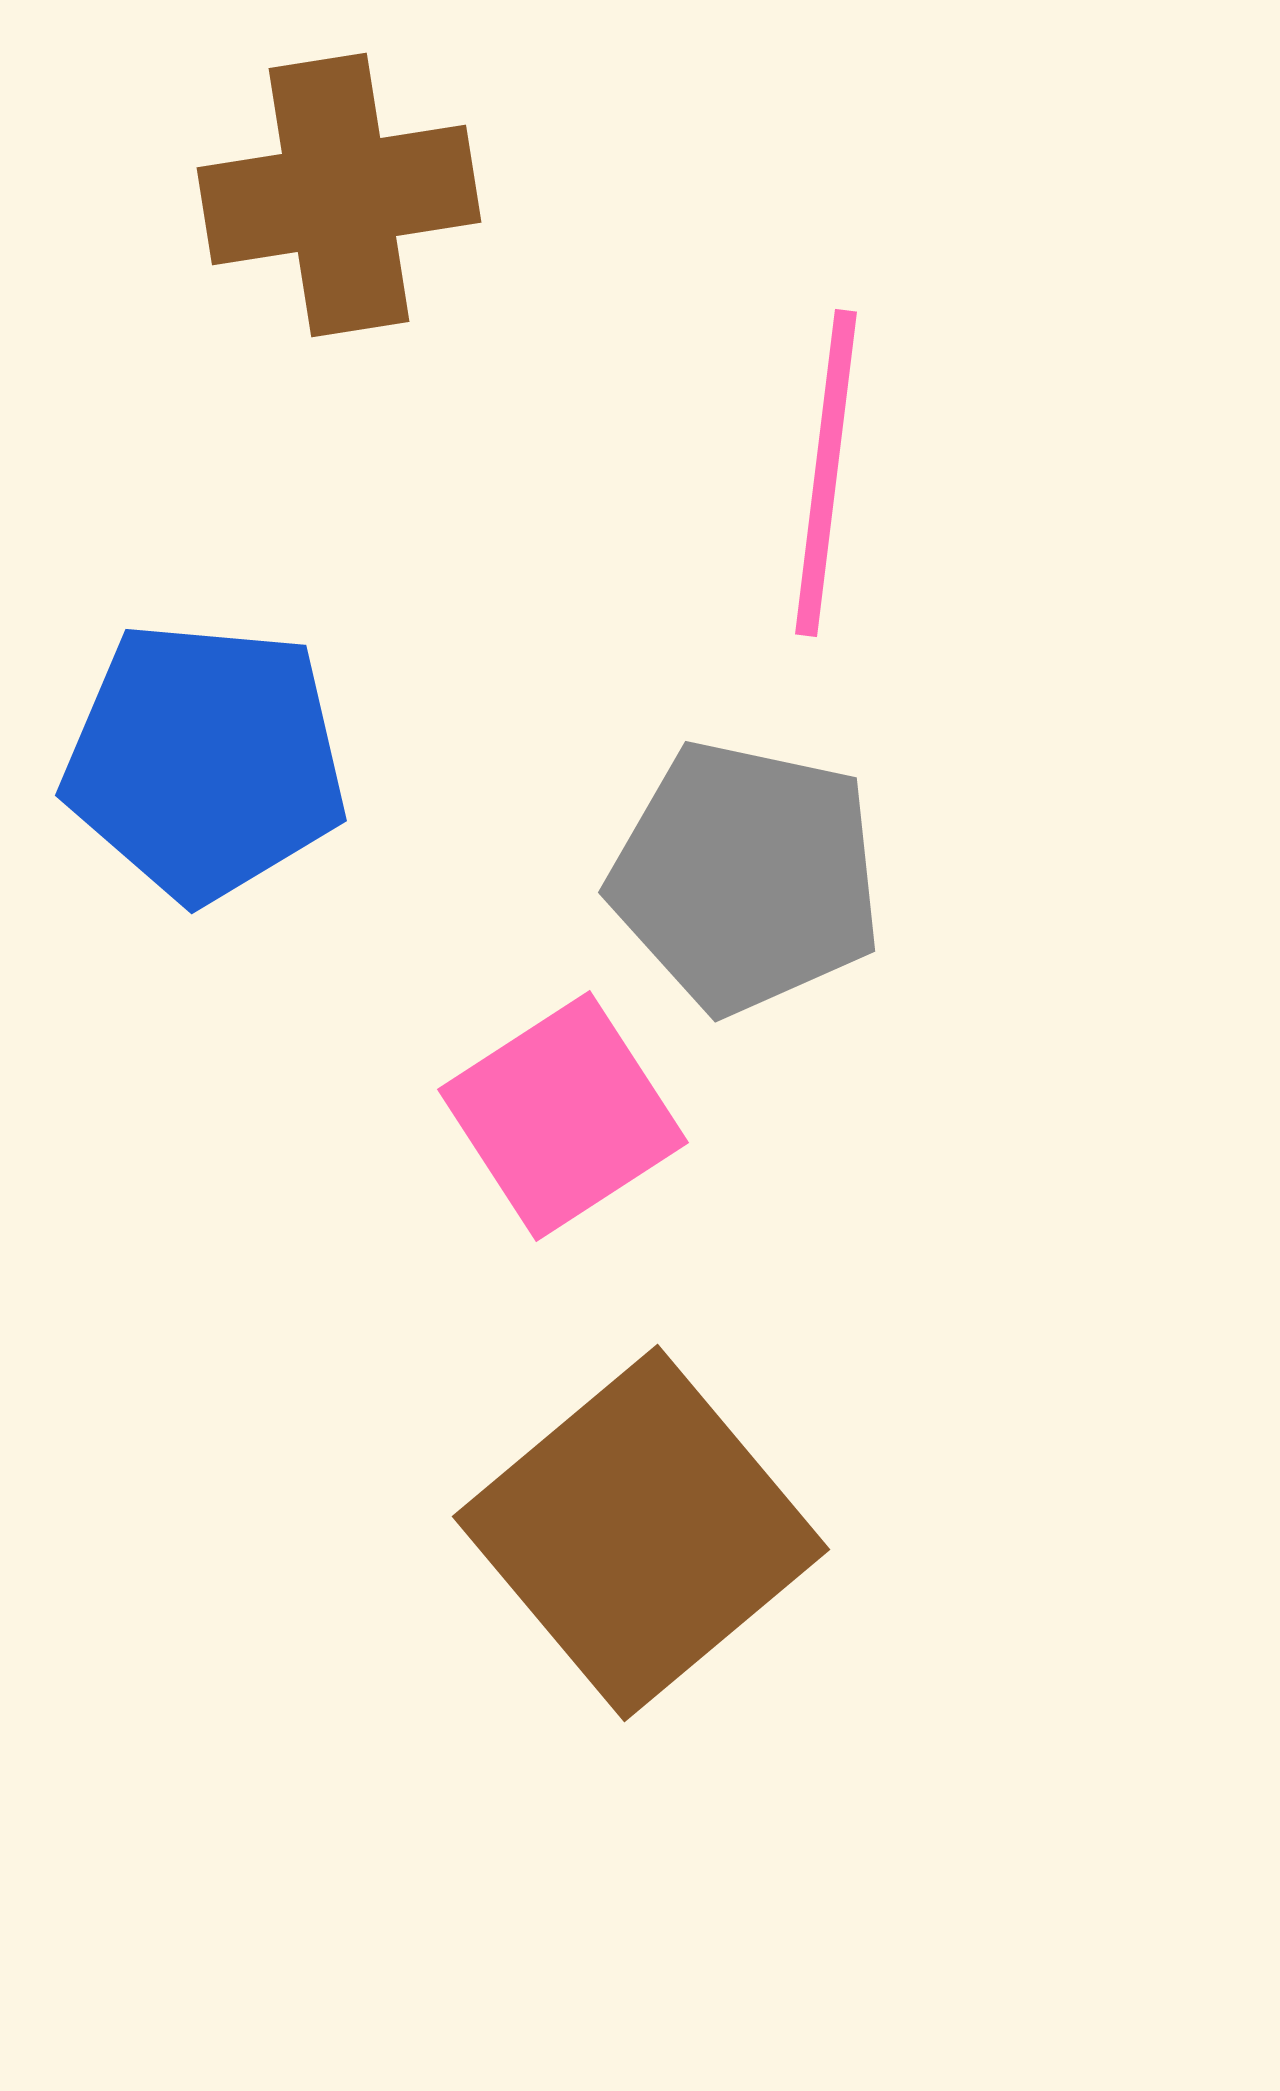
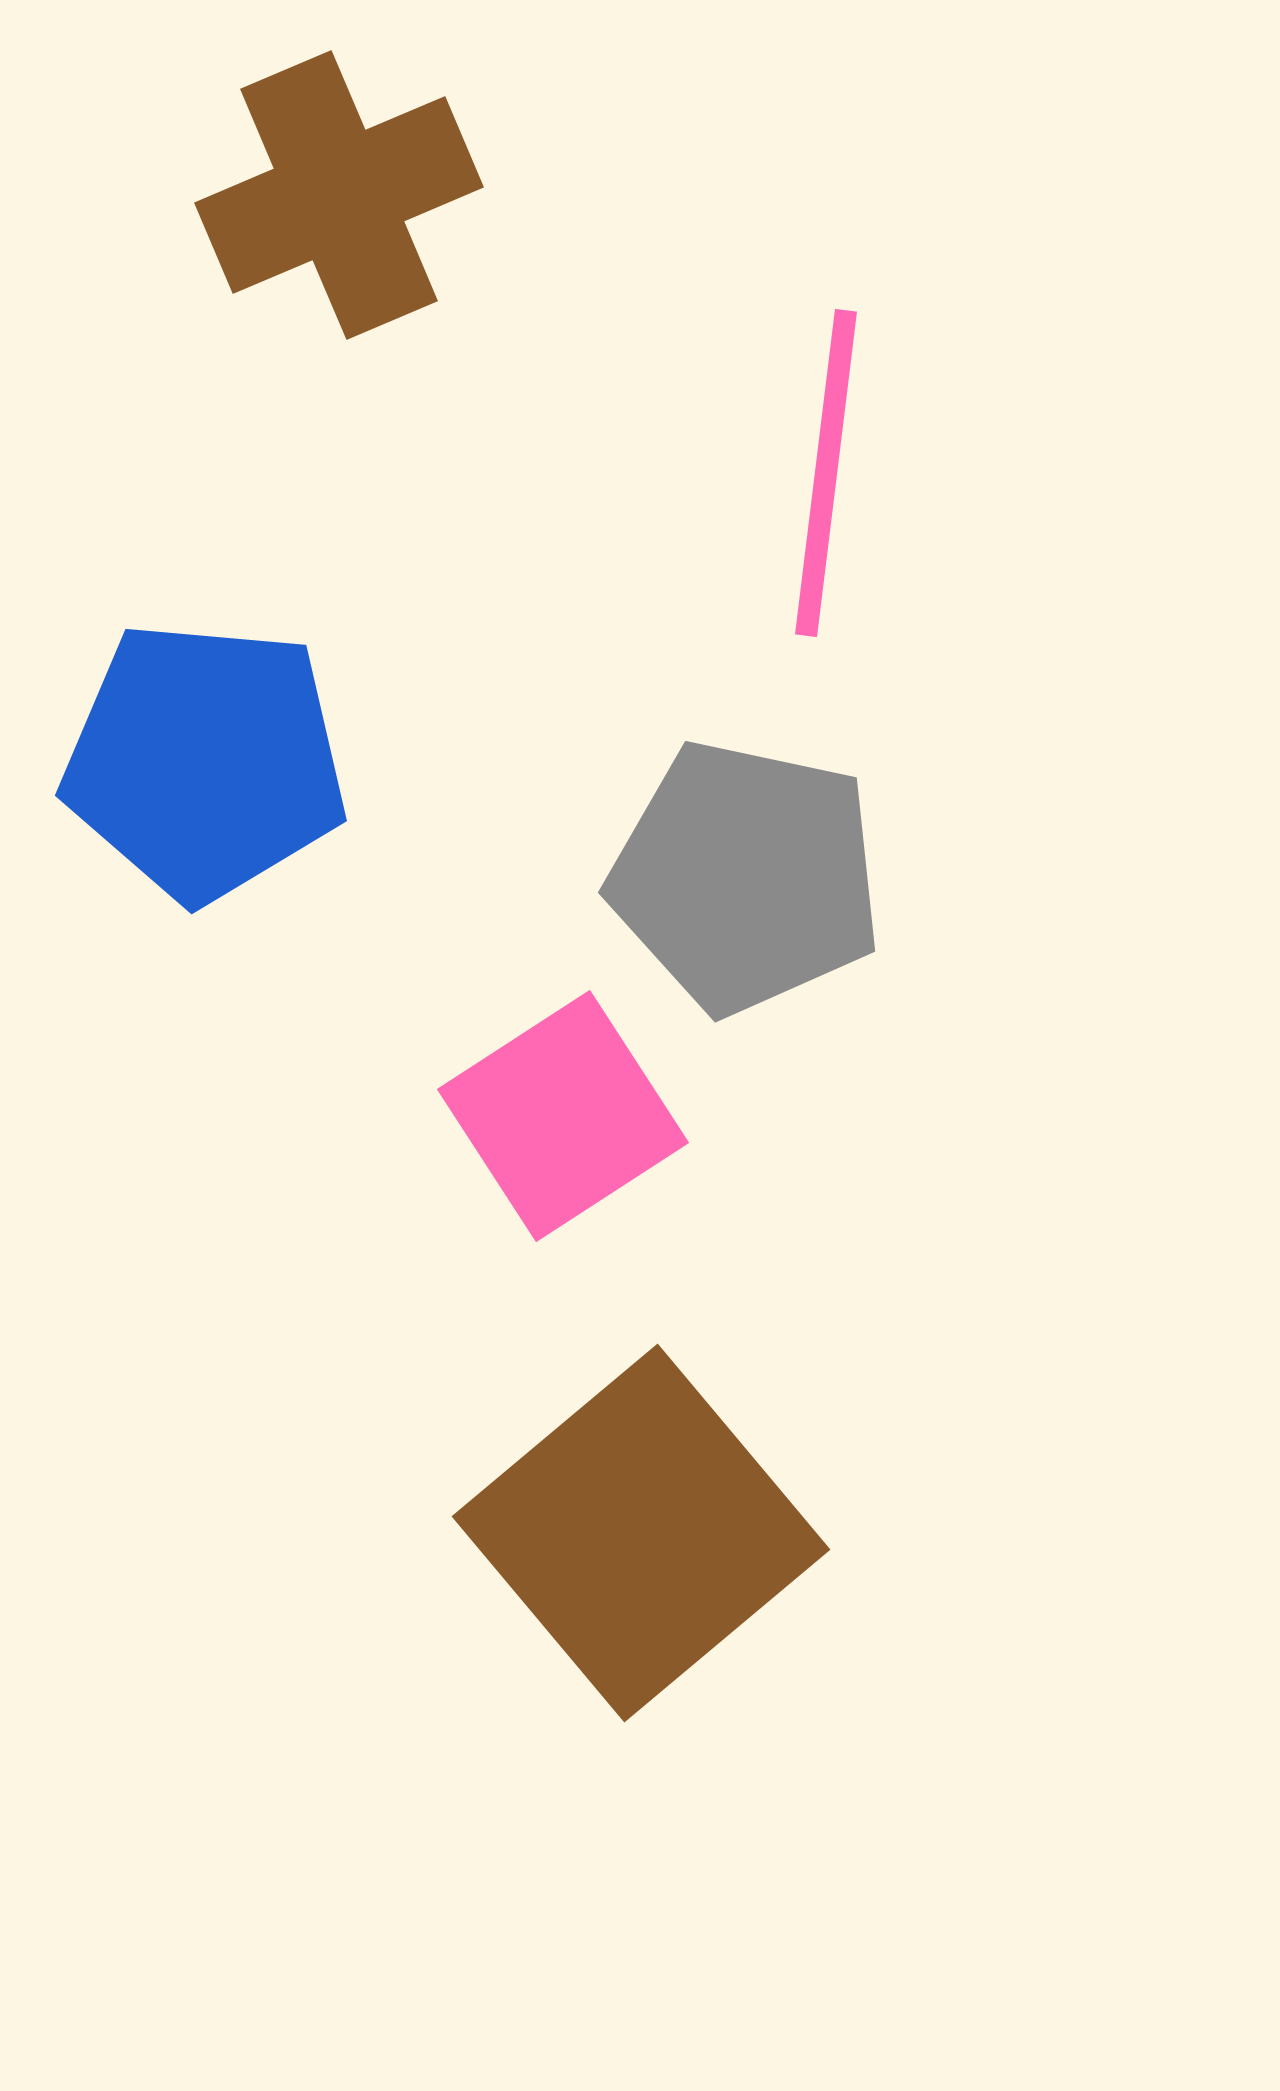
brown cross: rotated 14 degrees counterclockwise
